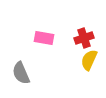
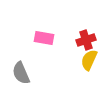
red cross: moved 2 px right, 2 px down
